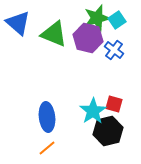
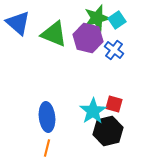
orange line: rotated 36 degrees counterclockwise
